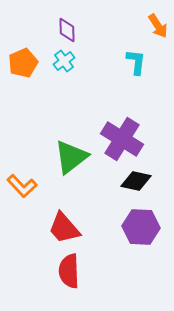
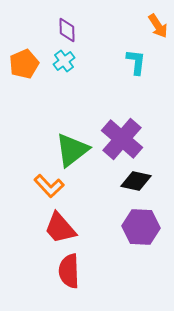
orange pentagon: moved 1 px right, 1 px down
purple cross: rotated 9 degrees clockwise
green triangle: moved 1 px right, 7 px up
orange L-shape: moved 27 px right
red trapezoid: moved 4 px left
